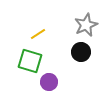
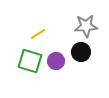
gray star: moved 1 px down; rotated 20 degrees clockwise
purple circle: moved 7 px right, 21 px up
